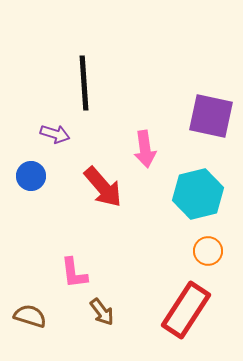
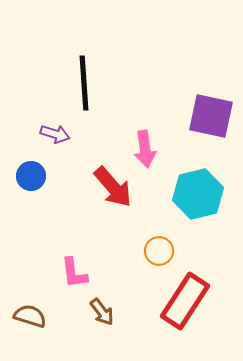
red arrow: moved 10 px right
orange circle: moved 49 px left
red rectangle: moved 1 px left, 9 px up
